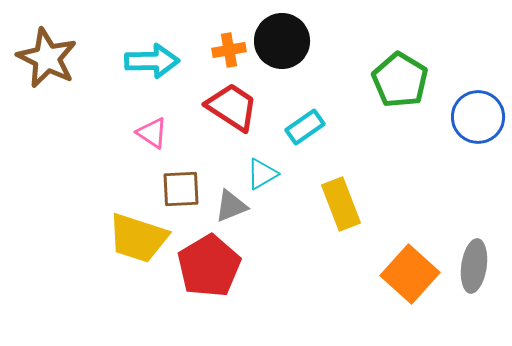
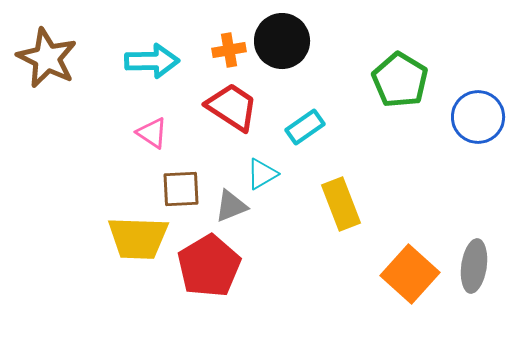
yellow trapezoid: rotated 16 degrees counterclockwise
